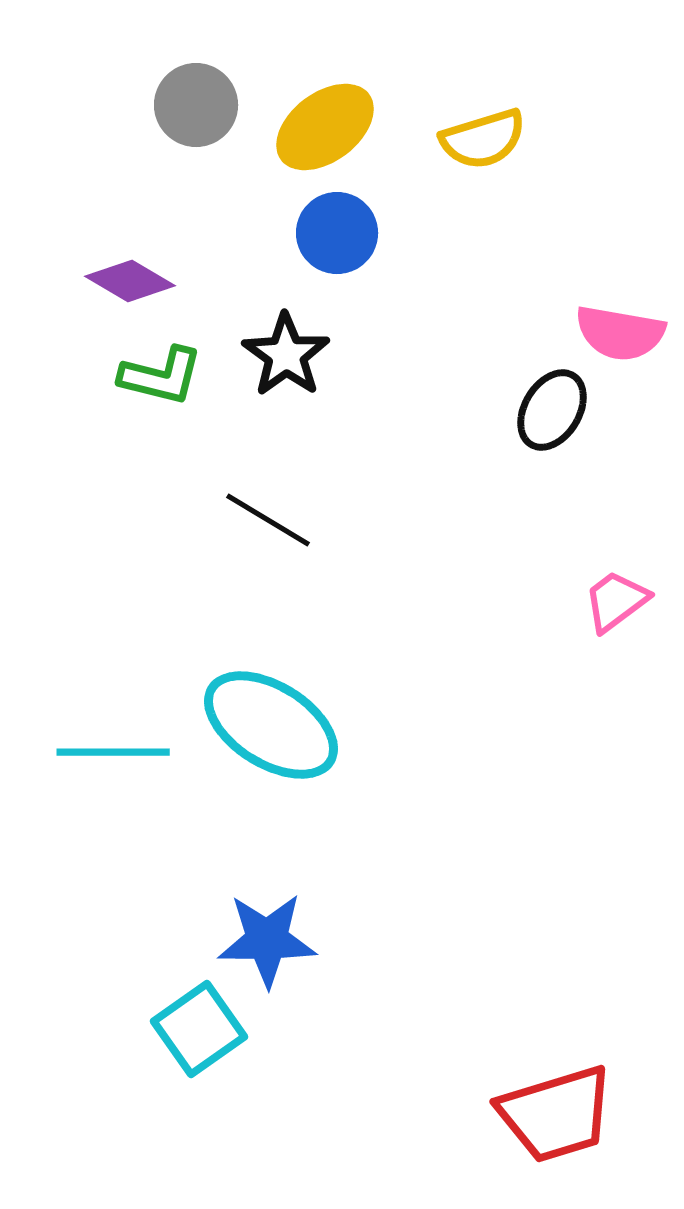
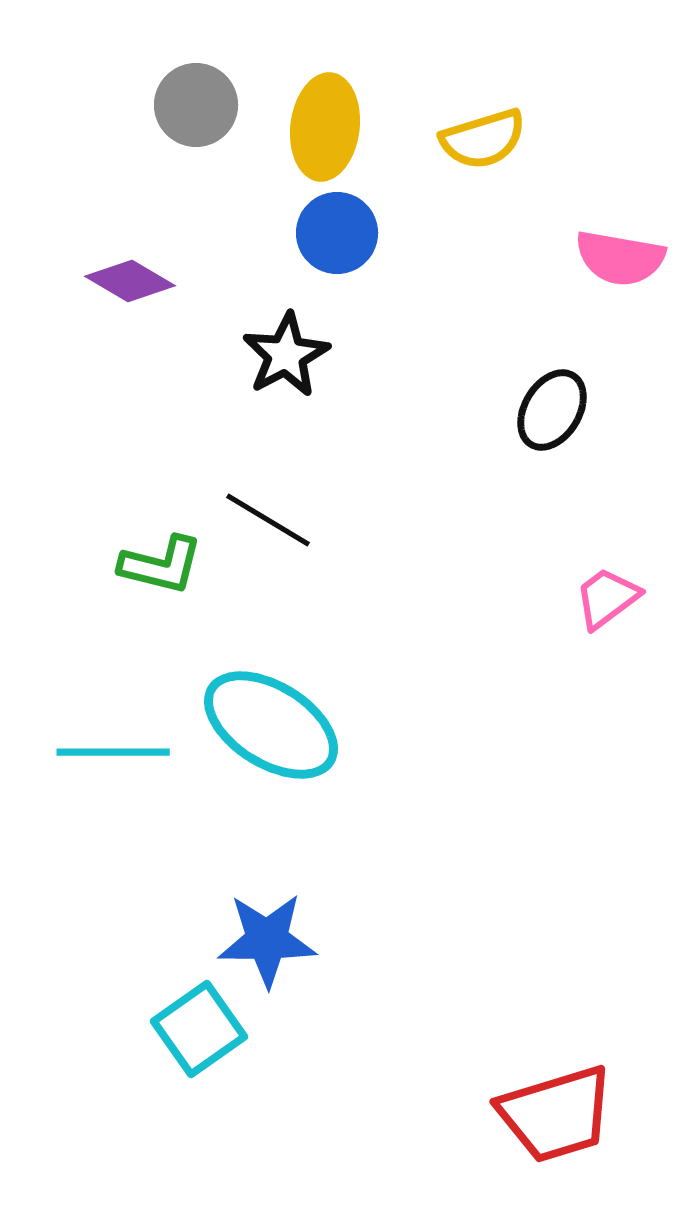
yellow ellipse: rotated 46 degrees counterclockwise
pink semicircle: moved 75 px up
black star: rotated 8 degrees clockwise
green L-shape: moved 189 px down
pink trapezoid: moved 9 px left, 3 px up
